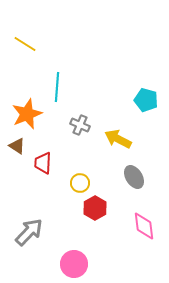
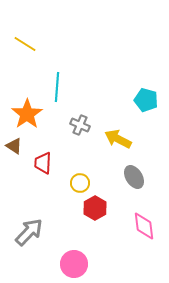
orange star: rotated 12 degrees counterclockwise
brown triangle: moved 3 px left
